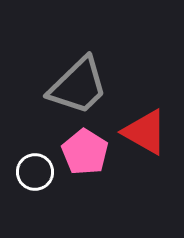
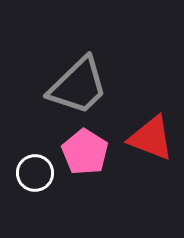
red triangle: moved 6 px right, 6 px down; rotated 9 degrees counterclockwise
white circle: moved 1 px down
